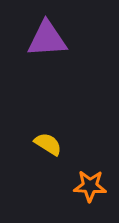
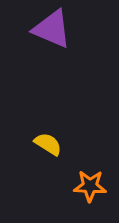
purple triangle: moved 5 px right, 10 px up; rotated 27 degrees clockwise
